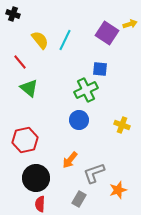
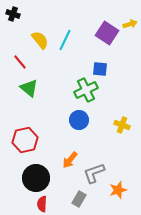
red semicircle: moved 2 px right
